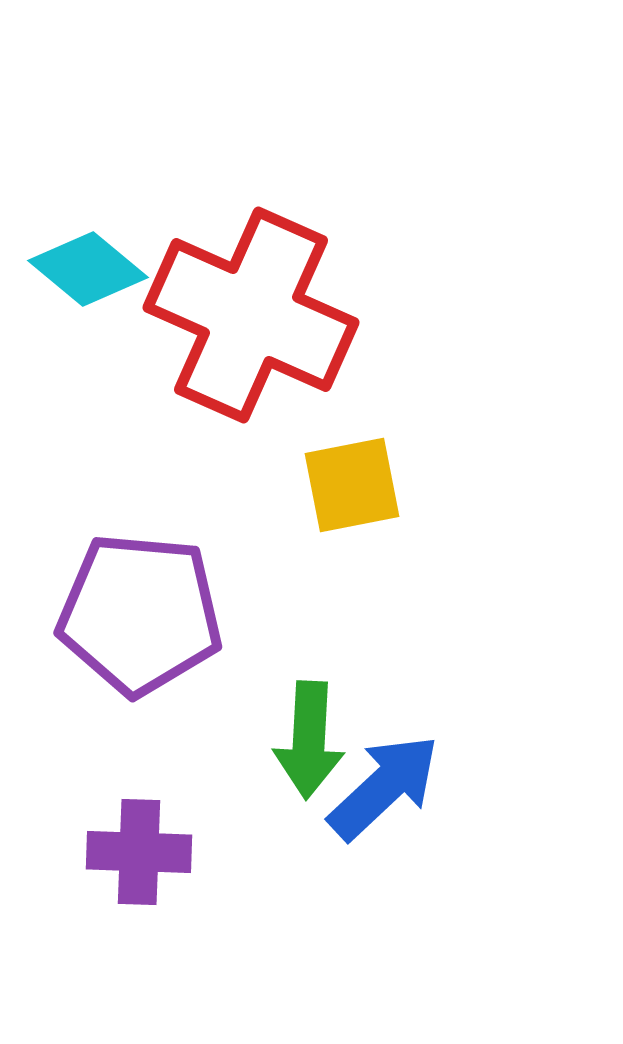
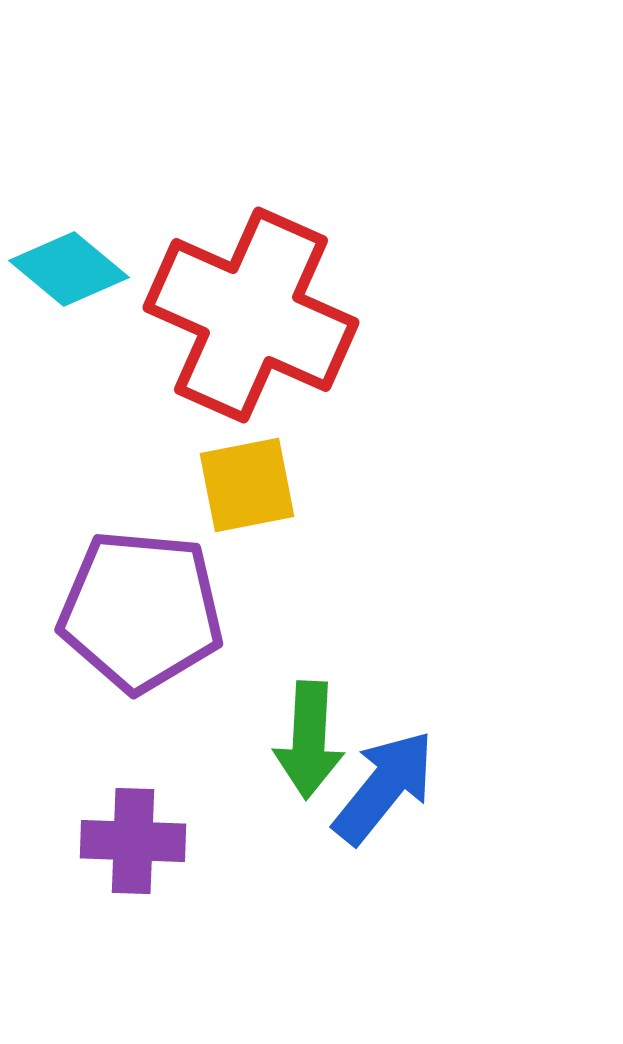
cyan diamond: moved 19 px left
yellow square: moved 105 px left
purple pentagon: moved 1 px right, 3 px up
blue arrow: rotated 8 degrees counterclockwise
purple cross: moved 6 px left, 11 px up
